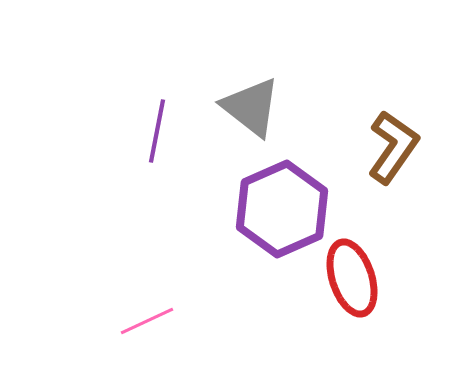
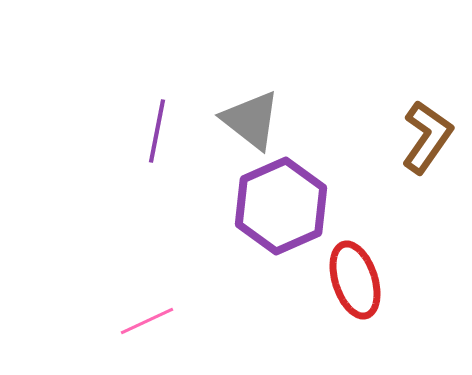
gray triangle: moved 13 px down
brown L-shape: moved 34 px right, 10 px up
purple hexagon: moved 1 px left, 3 px up
red ellipse: moved 3 px right, 2 px down
